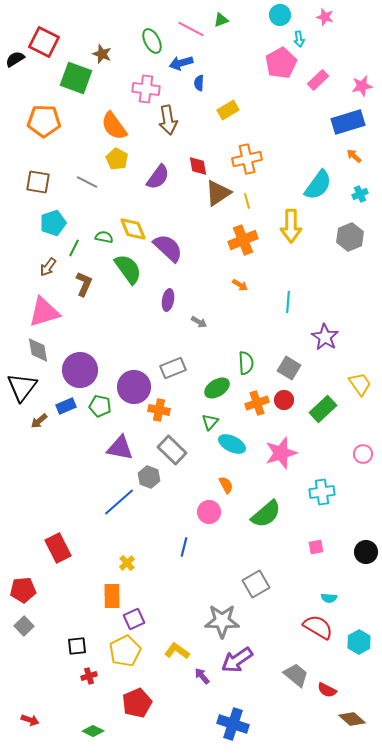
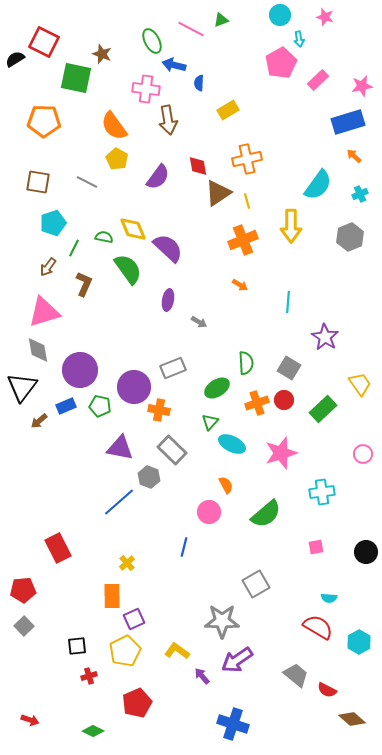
blue arrow at (181, 63): moved 7 px left, 2 px down; rotated 30 degrees clockwise
green square at (76, 78): rotated 8 degrees counterclockwise
